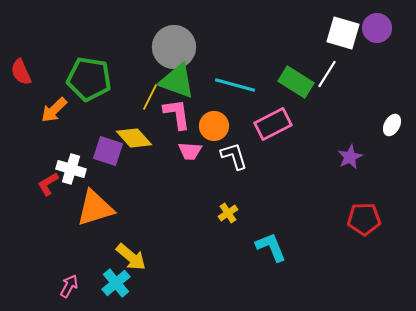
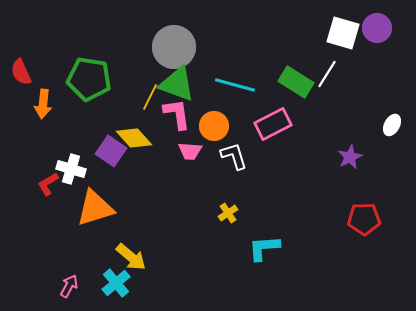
green triangle: moved 3 px down
orange arrow: moved 11 px left, 6 px up; rotated 40 degrees counterclockwise
purple square: moved 3 px right; rotated 16 degrees clockwise
cyan L-shape: moved 7 px left, 1 px down; rotated 72 degrees counterclockwise
